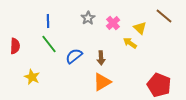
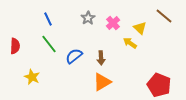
blue line: moved 2 px up; rotated 24 degrees counterclockwise
